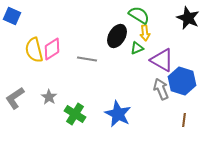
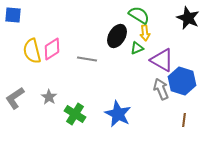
blue square: moved 1 px right, 1 px up; rotated 18 degrees counterclockwise
yellow semicircle: moved 2 px left, 1 px down
